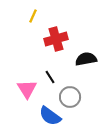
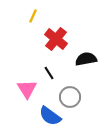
red cross: rotated 35 degrees counterclockwise
black line: moved 1 px left, 4 px up
